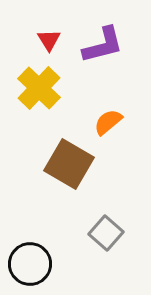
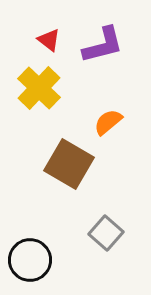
red triangle: rotated 20 degrees counterclockwise
black circle: moved 4 px up
